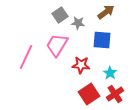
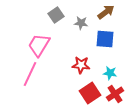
gray square: moved 4 px left
gray star: moved 3 px right
blue square: moved 3 px right, 1 px up
pink trapezoid: moved 18 px left
pink line: moved 4 px right, 17 px down
cyan star: rotated 24 degrees counterclockwise
red square: moved 1 px right, 1 px up
